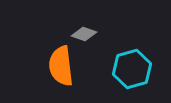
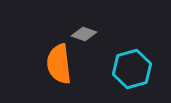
orange semicircle: moved 2 px left, 2 px up
